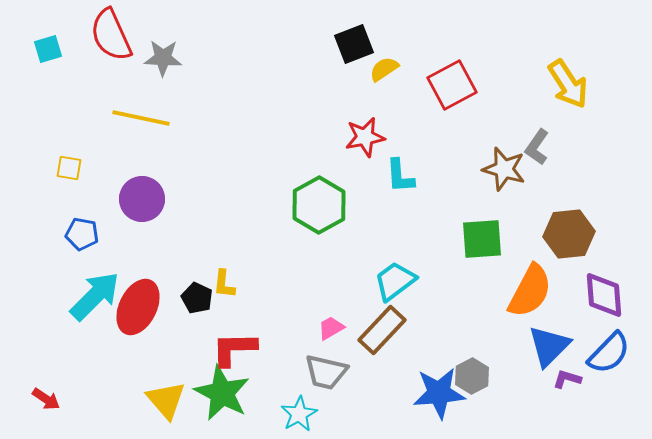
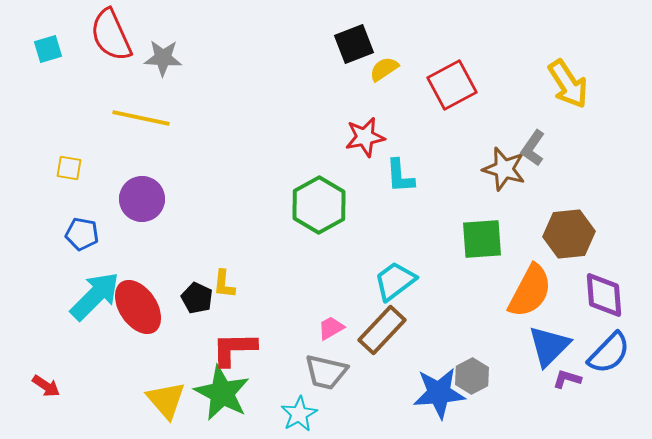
gray L-shape: moved 4 px left, 1 px down
red ellipse: rotated 60 degrees counterclockwise
red arrow: moved 13 px up
